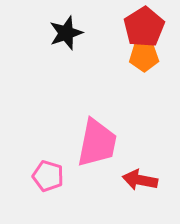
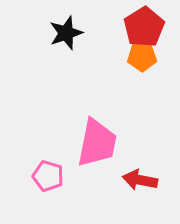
orange pentagon: moved 2 px left
